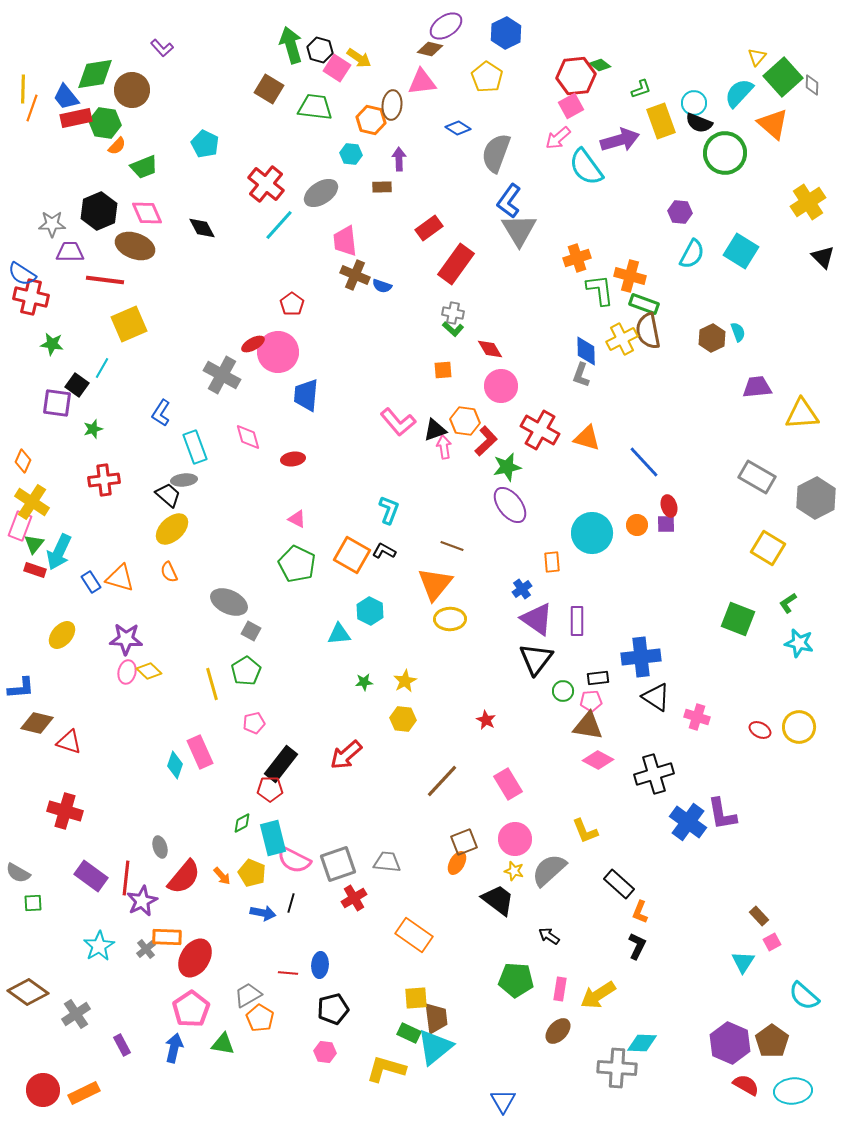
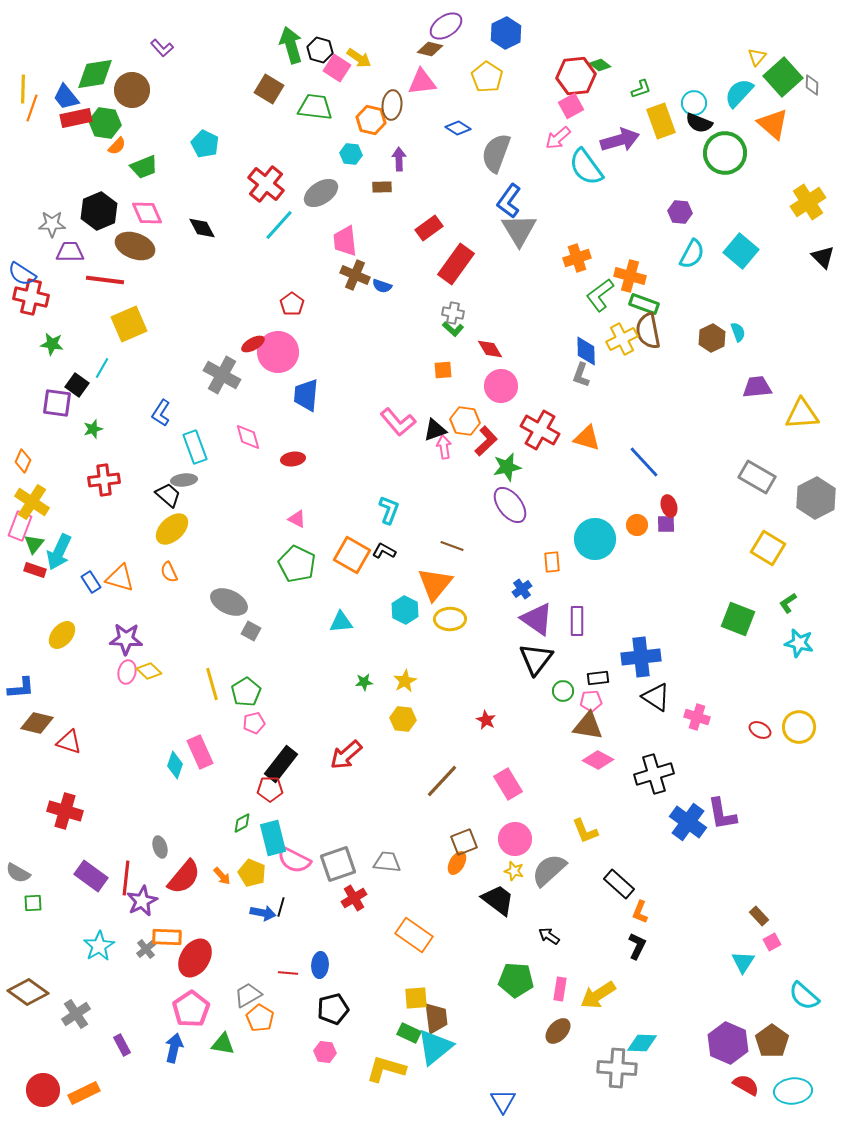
cyan square at (741, 251): rotated 8 degrees clockwise
green L-shape at (600, 290): moved 5 px down; rotated 120 degrees counterclockwise
cyan circle at (592, 533): moved 3 px right, 6 px down
cyan hexagon at (370, 611): moved 35 px right, 1 px up
cyan triangle at (339, 634): moved 2 px right, 12 px up
green pentagon at (246, 671): moved 21 px down
black line at (291, 903): moved 10 px left, 4 px down
purple hexagon at (730, 1043): moved 2 px left
